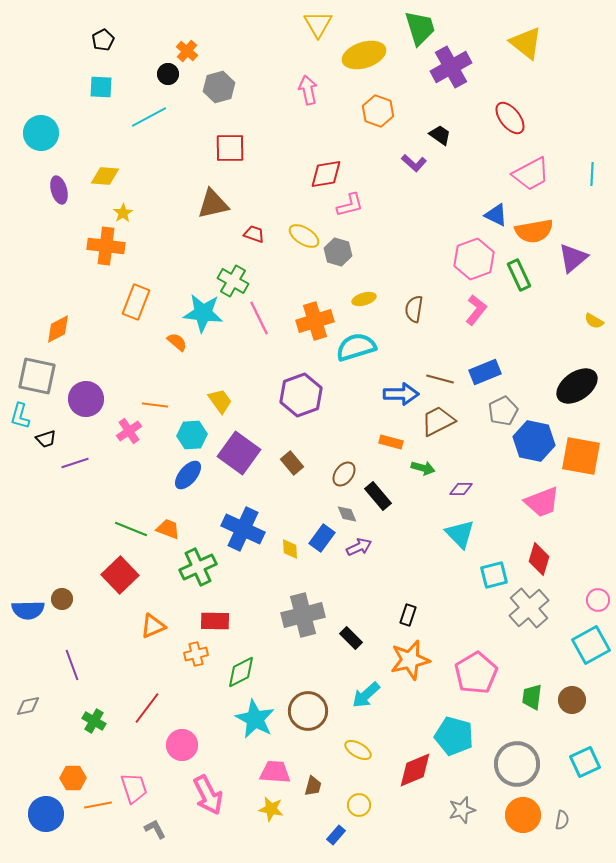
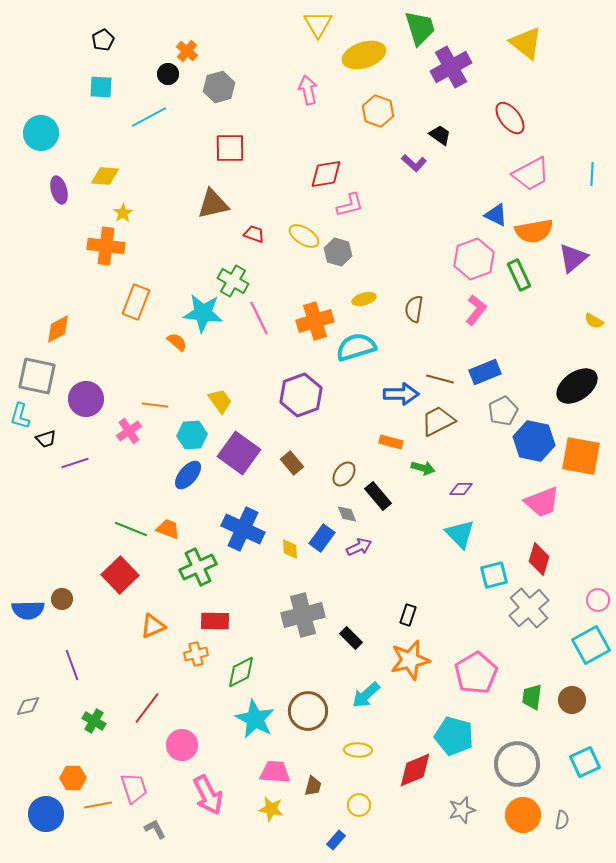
yellow ellipse at (358, 750): rotated 28 degrees counterclockwise
blue rectangle at (336, 835): moved 5 px down
